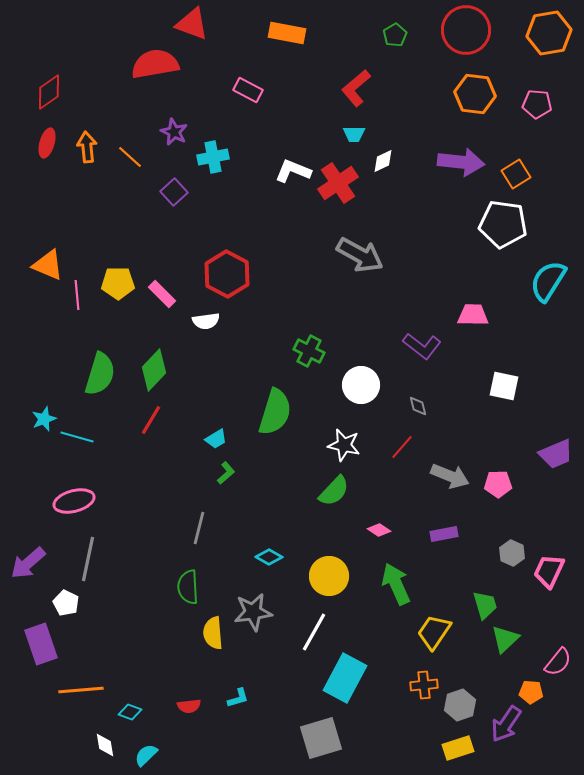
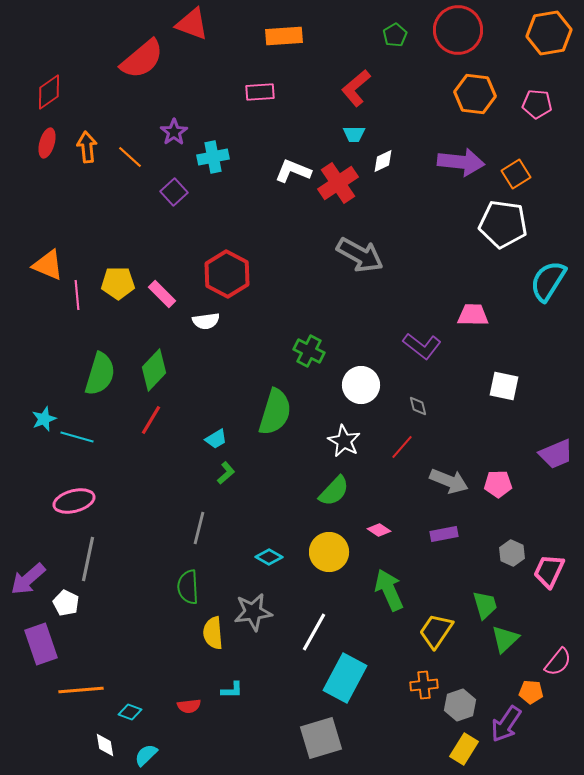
red circle at (466, 30): moved 8 px left
orange rectangle at (287, 33): moved 3 px left, 3 px down; rotated 15 degrees counterclockwise
red semicircle at (155, 64): moved 13 px left, 5 px up; rotated 150 degrees clockwise
pink rectangle at (248, 90): moved 12 px right, 2 px down; rotated 32 degrees counterclockwise
purple star at (174, 132): rotated 12 degrees clockwise
white star at (344, 445): moved 4 px up; rotated 16 degrees clockwise
gray arrow at (450, 476): moved 1 px left, 5 px down
purple arrow at (28, 563): moved 16 px down
yellow circle at (329, 576): moved 24 px up
green arrow at (396, 584): moved 7 px left, 6 px down
yellow trapezoid at (434, 632): moved 2 px right, 1 px up
cyan L-shape at (238, 698): moved 6 px left, 8 px up; rotated 15 degrees clockwise
yellow rectangle at (458, 748): moved 6 px right, 1 px down; rotated 40 degrees counterclockwise
